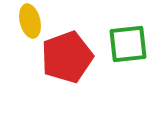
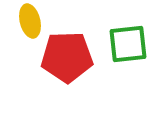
red pentagon: rotated 18 degrees clockwise
